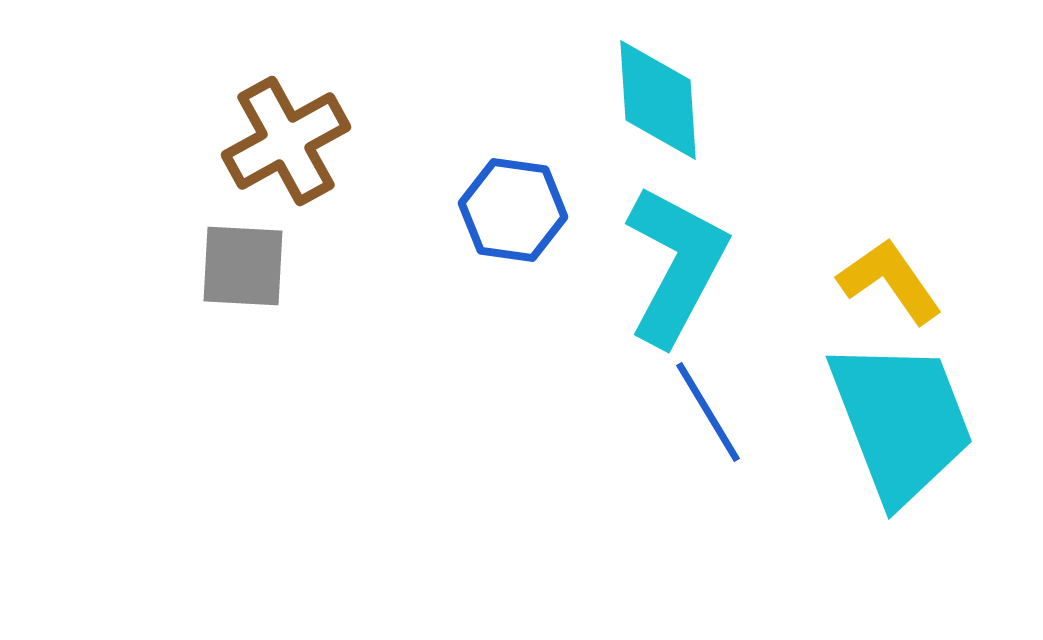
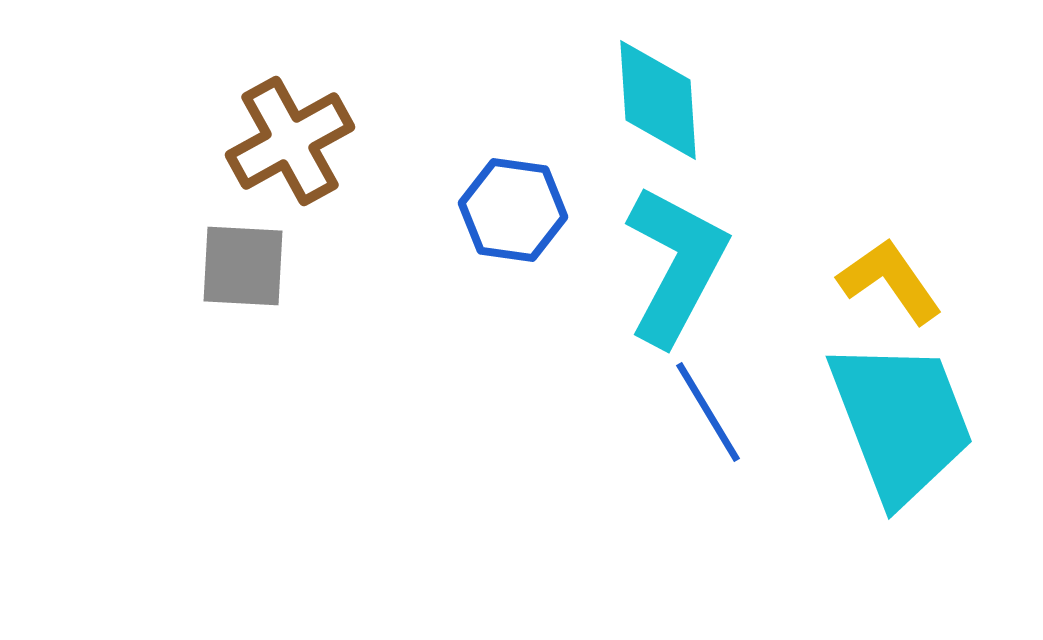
brown cross: moved 4 px right
